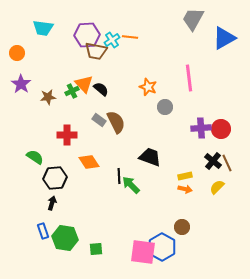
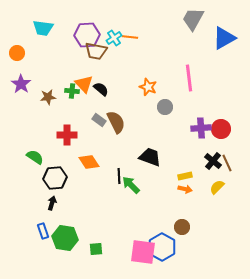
cyan cross: moved 2 px right, 2 px up
green cross: rotated 32 degrees clockwise
